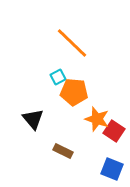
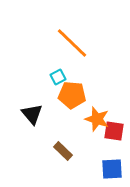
orange pentagon: moved 2 px left, 3 px down
black triangle: moved 1 px left, 5 px up
red square: rotated 25 degrees counterclockwise
brown rectangle: rotated 18 degrees clockwise
blue square: rotated 25 degrees counterclockwise
